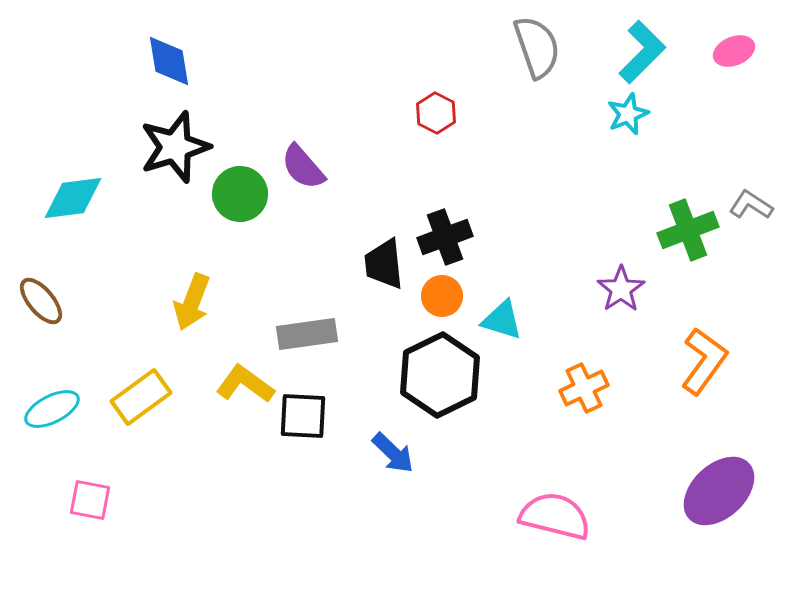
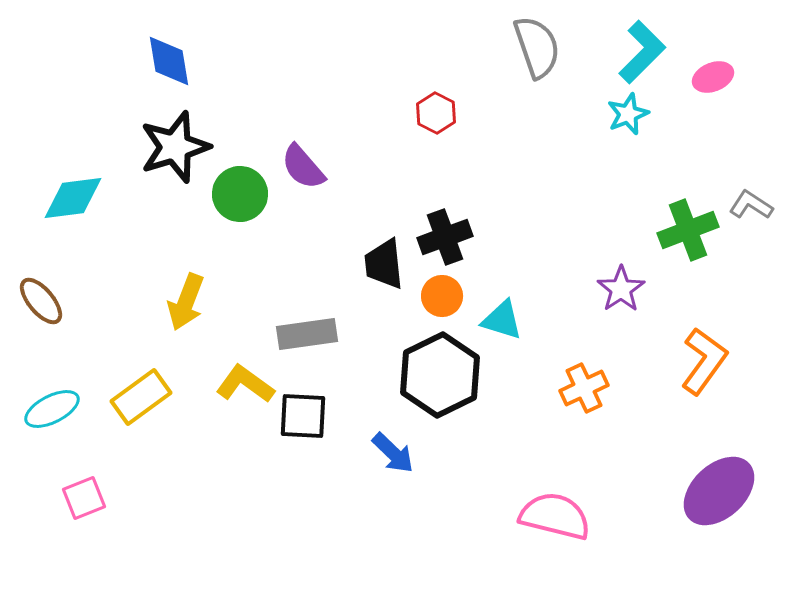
pink ellipse: moved 21 px left, 26 px down
yellow arrow: moved 6 px left
pink square: moved 6 px left, 2 px up; rotated 33 degrees counterclockwise
